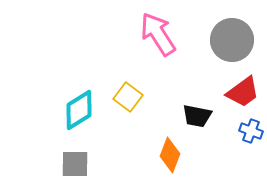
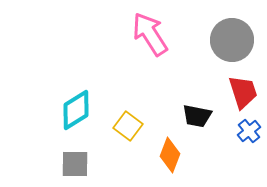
pink arrow: moved 8 px left
red trapezoid: rotated 72 degrees counterclockwise
yellow square: moved 29 px down
cyan diamond: moved 3 px left
blue cross: moved 2 px left; rotated 30 degrees clockwise
